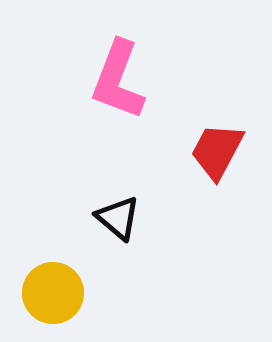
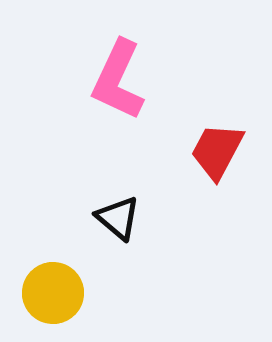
pink L-shape: rotated 4 degrees clockwise
